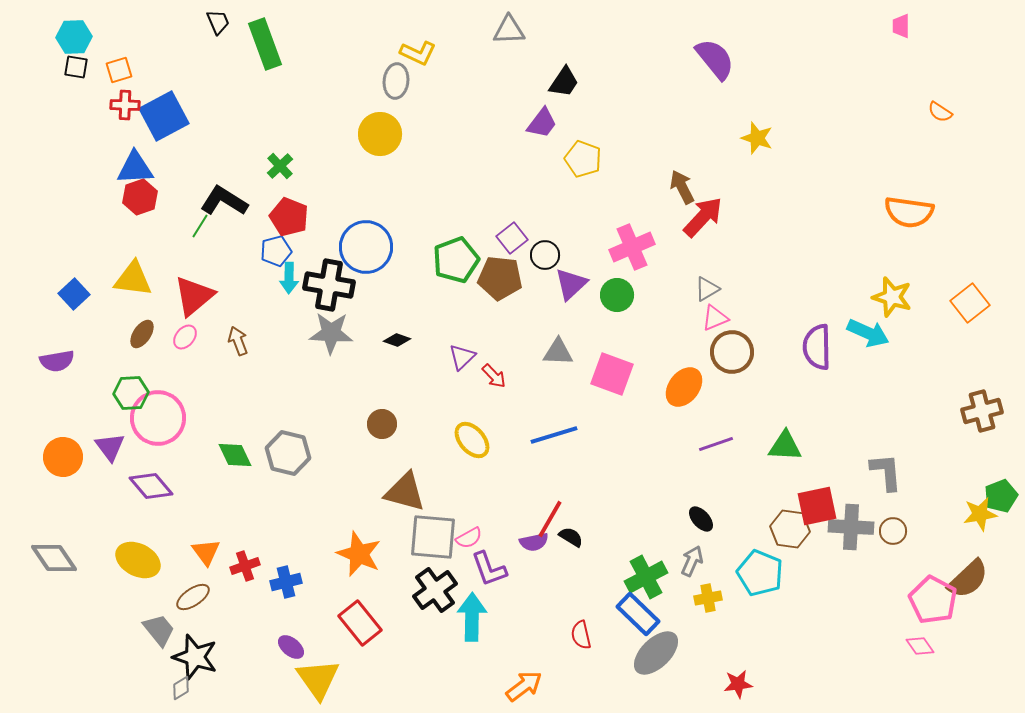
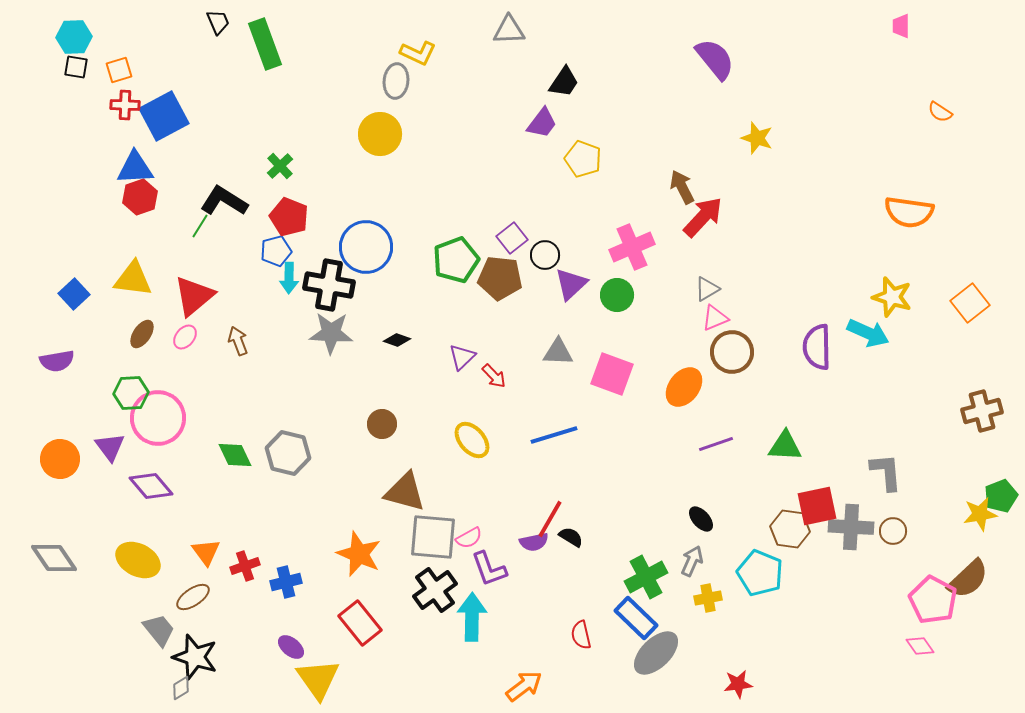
orange circle at (63, 457): moved 3 px left, 2 px down
blue rectangle at (638, 614): moved 2 px left, 4 px down
